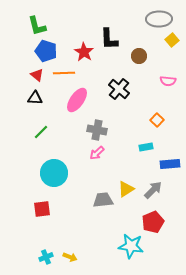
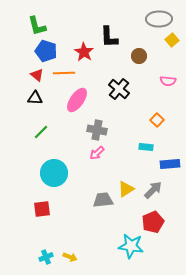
black L-shape: moved 2 px up
cyan rectangle: rotated 16 degrees clockwise
